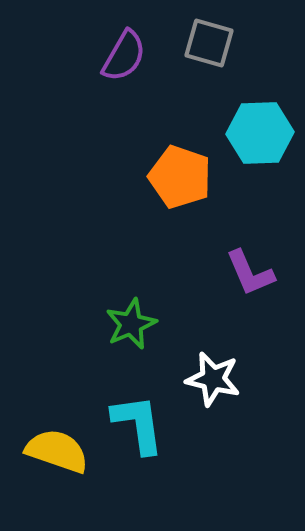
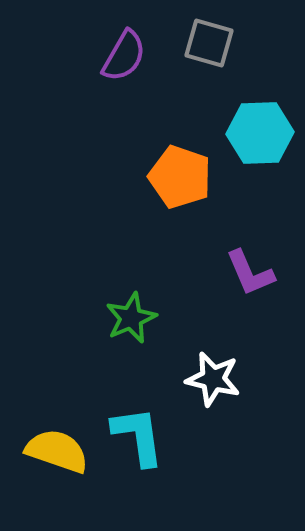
green star: moved 6 px up
cyan L-shape: moved 12 px down
